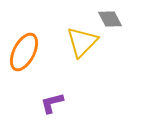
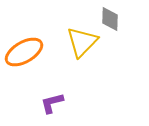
gray diamond: rotated 30 degrees clockwise
orange ellipse: rotated 33 degrees clockwise
